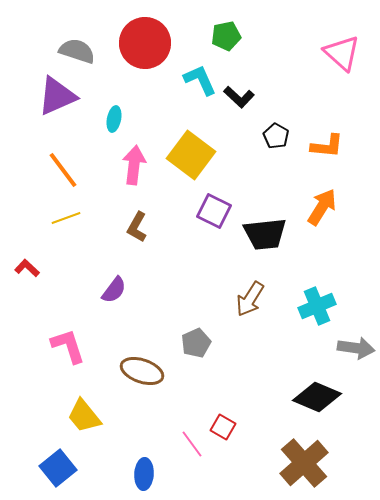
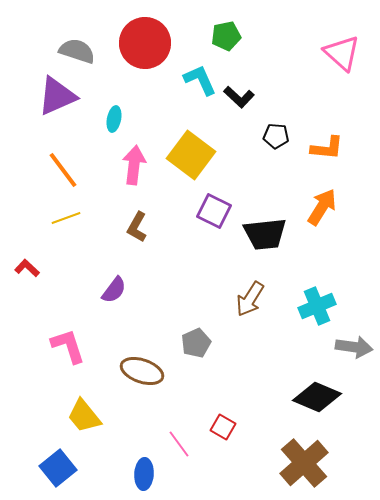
black pentagon: rotated 25 degrees counterclockwise
orange L-shape: moved 2 px down
gray arrow: moved 2 px left, 1 px up
pink line: moved 13 px left
